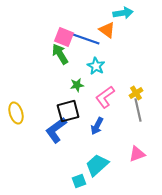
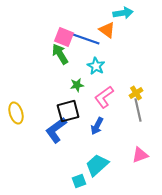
pink L-shape: moved 1 px left
pink triangle: moved 3 px right, 1 px down
